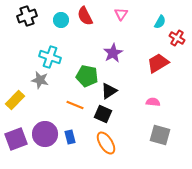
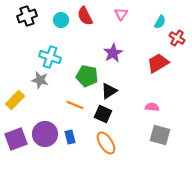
pink semicircle: moved 1 px left, 5 px down
